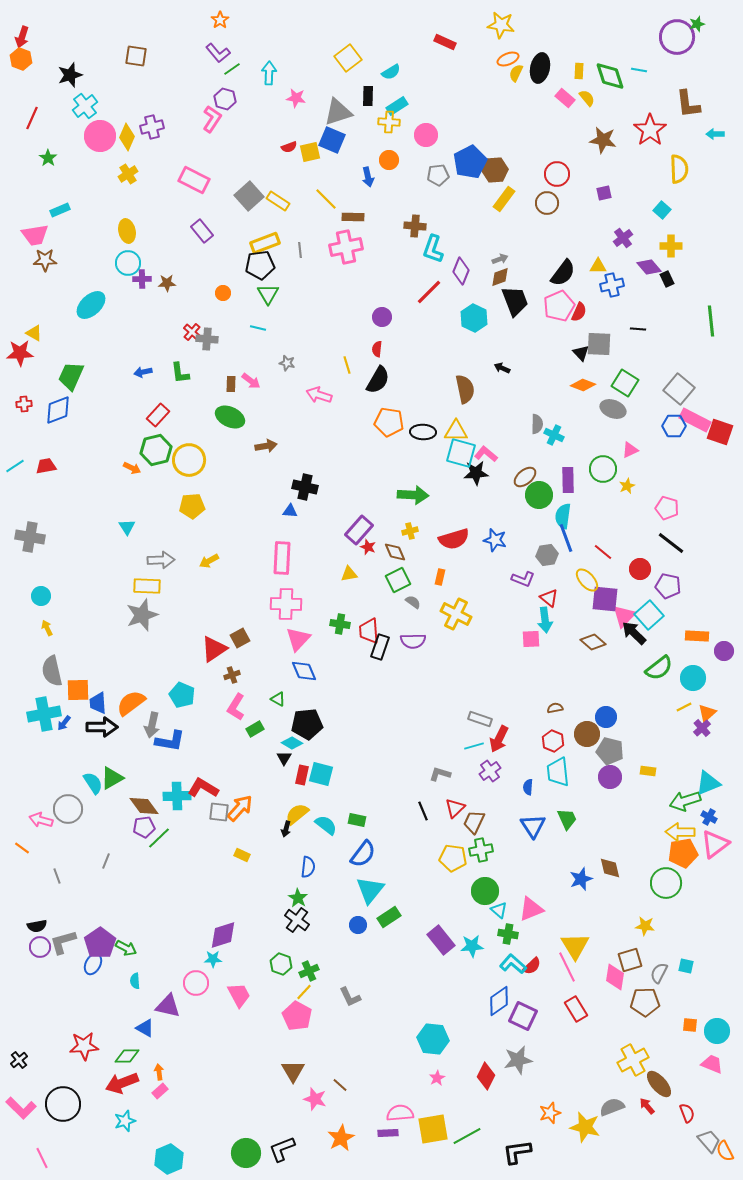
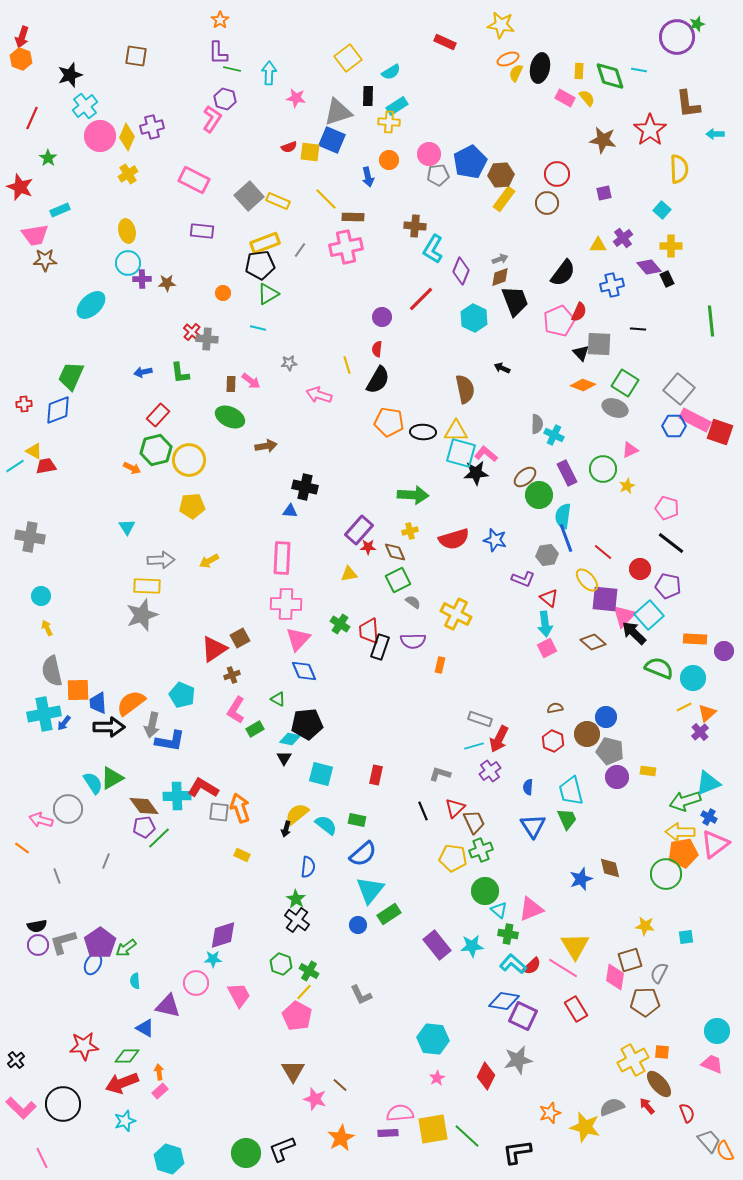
purple L-shape at (218, 53): rotated 40 degrees clockwise
green line at (232, 69): rotated 48 degrees clockwise
pink rectangle at (565, 98): rotated 12 degrees counterclockwise
pink circle at (426, 135): moved 3 px right, 19 px down
yellow square at (310, 152): rotated 20 degrees clockwise
brown hexagon at (495, 170): moved 6 px right, 5 px down
yellow rectangle at (278, 201): rotated 10 degrees counterclockwise
purple rectangle at (202, 231): rotated 45 degrees counterclockwise
cyan L-shape at (433, 249): rotated 12 degrees clockwise
gray line at (300, 250): rotated 42 degrees clockwise
yellow triangle at (598, 266): moved 21 px up
red line at (429, 292): moved 8 px left, 7 px down
green triangle at (268, 294): rotated 30 degrees clockwise
pink pentagon at (559, 306): moved 15 px down
yellow triangle at (34, 333): moved 118 px down
red star at (20, 353): moved 166 px up; rotated 24 degrees clockwise
gray star at (287, 363): moved 2 px right; rotated 21 degrees counterclockwise
gray ellipse at (613, 409): moved 2 px right, 1 px up
purple rectangle at (568, 480): moved 1 px left, 7 px up; rotated 25 degrees counterclockwise
red star at (368, 547): rotated 21 degrees counterclockwise
orange rectangle at (440, 577): moved 88 px down
cyan arrow at (545, 620): moved 4 px down
green cross at (340, 624): rotated 24 degrees clockwise
orange rectangle at (697, 636): moved 2 px left, 3 px down
pink square at (531, 639): moved 16 px right, 9 px down; rotated 24 degrees counterclockwise
green semicircle at (659, 668): rotated 120 degrees counterclockwise
pink L-shape at (236, 707): moved 3 px down
black arrow at (102, 727): moved 7 px right
purple cross at (702, 728): moved 2 px left, 4 px down
cyan diamond at (292, 743): moved 2 px left, 4 px up; rotated 20 degrees counterclockwise
cyan trapezoid at (558, 772): moved 13 px right, 19 px down; rotated 8 degrees counterclockwise
red rectangle at (302, 775): moved 74 px right
purple circle at (610, 777): moved 7 px right
orange arrow at (240, 808): rotated 60 degrees counterclockwise
brown trapezoid at (474, 822): rotated 130 degrees clockwise
green cross at (481, 850): rotated 10 degrees counterclockwise
blue semicircle at (363, 854): rotated 12 degrees clockwise
green circle at (666, 883): moved 9 px up
green star at (298, 898): moved 2 px left, 1 px down
green rectangle at (389, 917): moved 3 px up
purple rectangle at (441, 940): moved 4 px left, 5 px down
purple circle at (40, 947): moved 2 px left, 2 px up
green arrow at (126, 948): rotated 115 degrees clockwise
cyan square at (686, 966): moved 29 px up; rotated 21 degrees counterclockwise
pink line at (567, 967): moved 4 px left, 1 px down; rotated 32 degrees counterclockwise
green cross at (309, 971): rotated 36 degrees counterclockwise
gray L-shape at (350, 997): moved 11 px right, 2 px up
blue diamond at (499, 1001): moved 5 px right; rotated 44 degrees clockwise
orange square at (690, 1025): moved 28 px left, 27 px down
black cross at (19, 1060): moved 3 px left
green line at (467, 1136): rotated 72 degrees clockwise
cyan hexagon at (169, 1159): rotated 20 degrees counterclockwise
